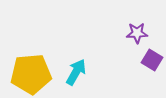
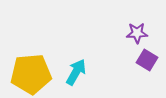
purple square: moved 5 px left
